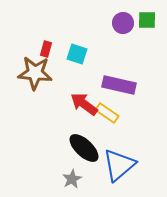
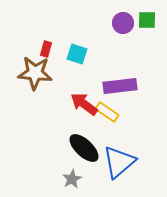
purple rectangle: moved 1 px right, 1 px down; rotated 20 degrees counterclockwise
yellow rectangle: moved 1 px up
blue triangle: moved 3 px up
